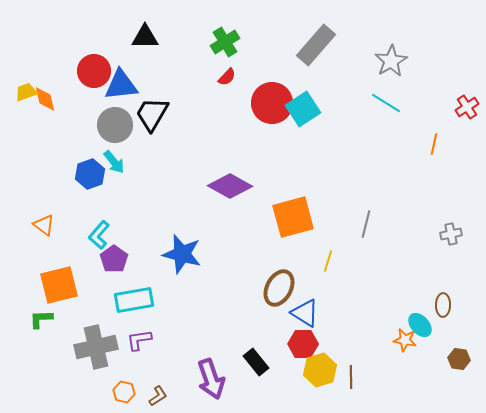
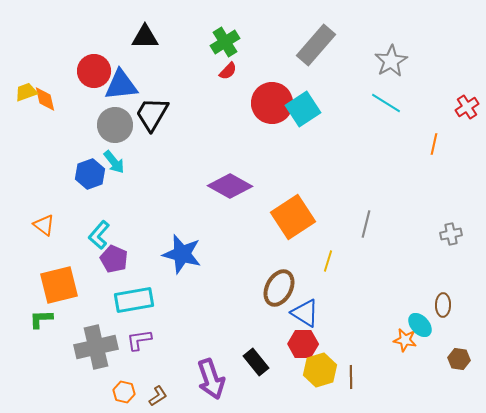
red semicircle at (227, 77): moved 1 px right, 6 px up
orange square at (293, 217): rotated 18 degrees counterclockwise
purple pentagon at (114, 259): rotated 12 degrees counterclockwise
